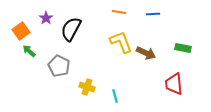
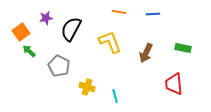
purple star: rotated 24 degrees clockwise
orange square: moved 1 px down
yellow L-shape: moved 11 px left
brown arrow: rotated 90 degrees clockwise
